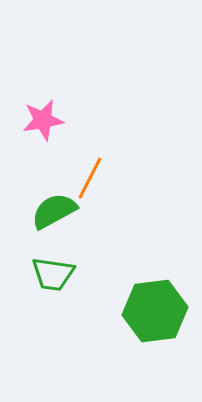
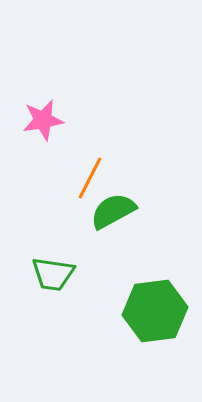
green semicircle: moved 59 px right
